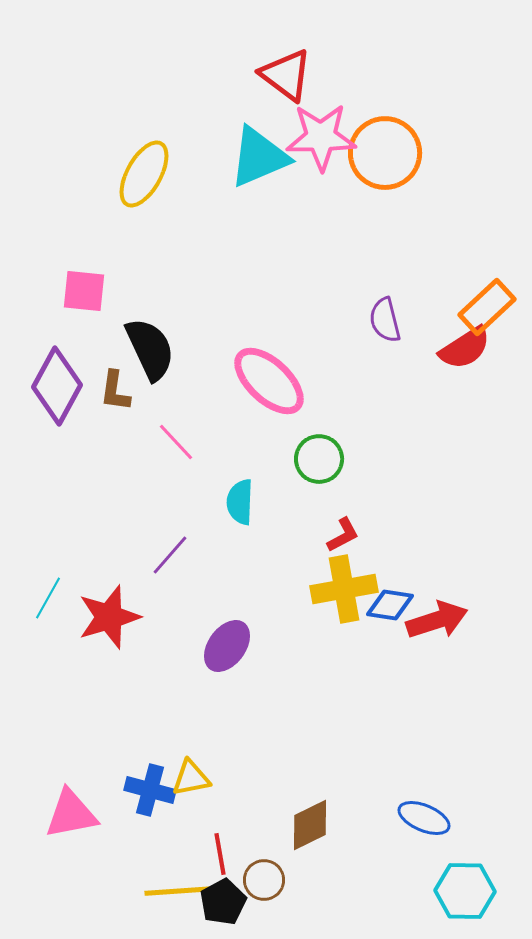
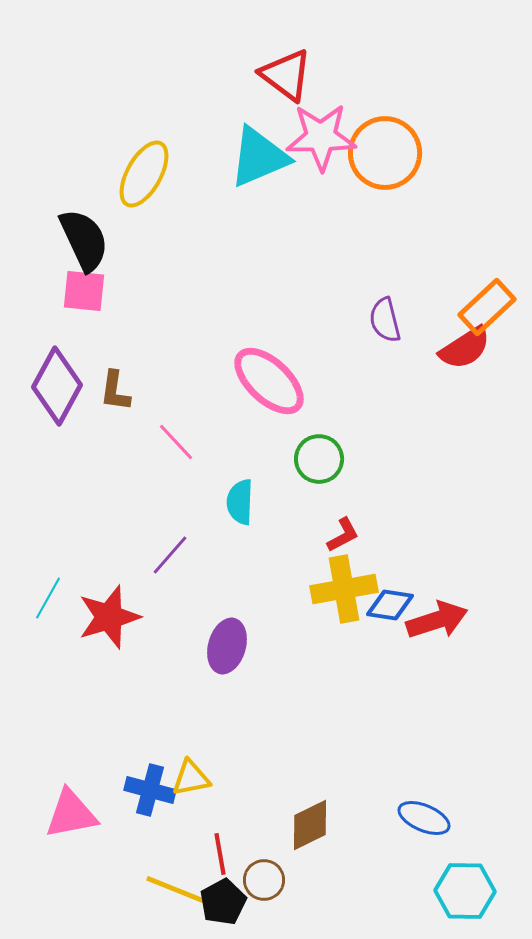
black semicircle: moved 66 px left, 109 px up
purple ellipse: rotated 20 degrees counterclockwise
yellow line: rotated 26 degrees clockwise
